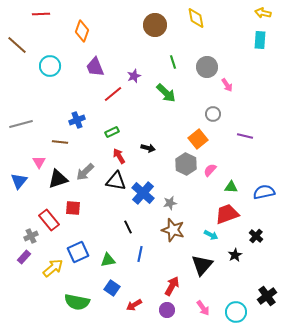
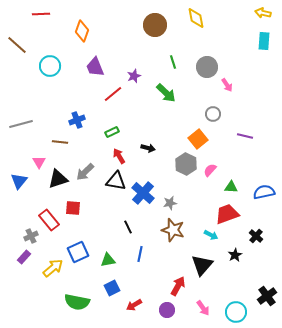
cyan rectangle at (260, 40): moved 4 px right, 1 px down
red arrow at (172, 286): moved 6 px right
blue square at (112, 288): rotated 28 degrees clockwise
